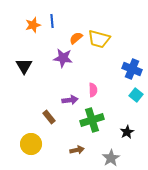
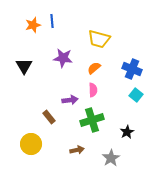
orange semicircle: moved 18 px right, 30 px down
